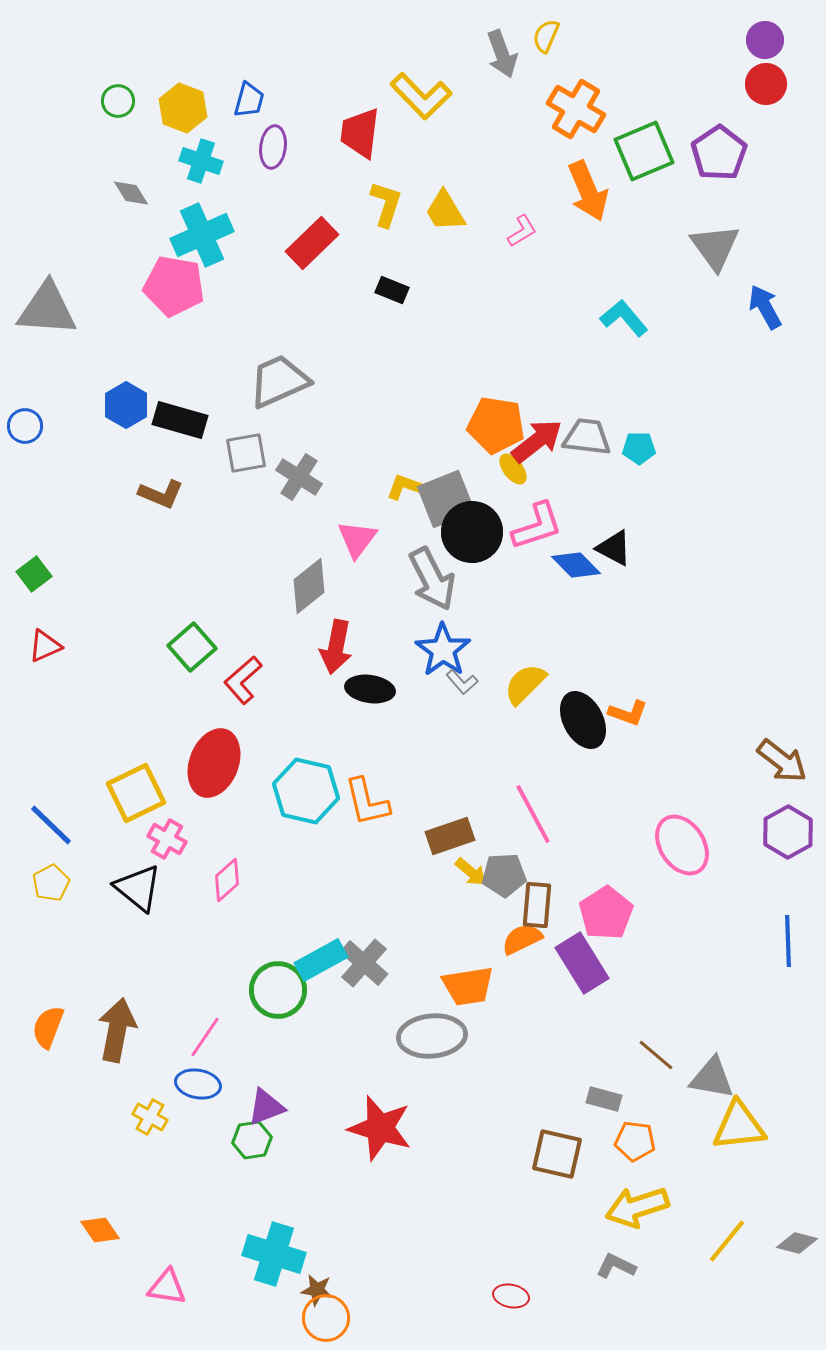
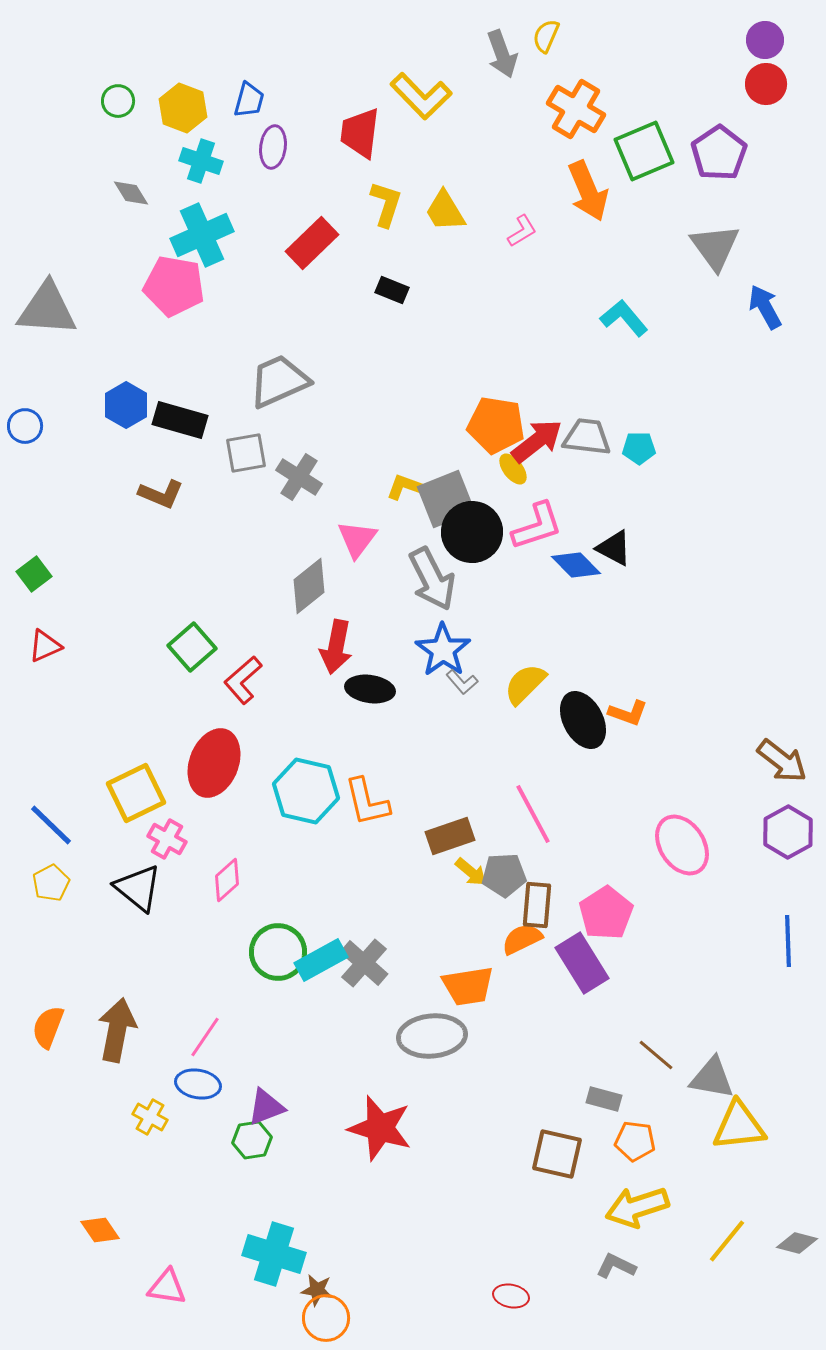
green circle at (278, 990): moved 38 px up
